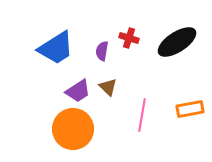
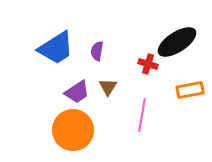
red cross: moved 19 px right, 26 px down
purple semicircle: moved 5 px left
brown triangle: rotated 18 degrees clockwise
purple trapezoid: moved 1 px left, 1 px down
orange rectangle: moved 19 px up
orange circle: moved 1 px down
